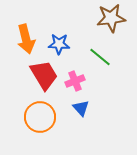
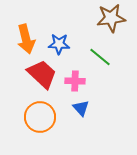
red trapezoid: moved 2 px left, 1 px up; rotated 16 degrees counterclockwise
pink cross: rotated 24 degrees clockwise
